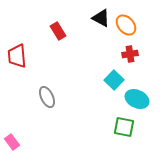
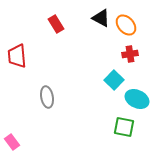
red rectangle: moved 2 px left, 7 px up
gray ellipse: rotated 15 degrees clockwise
